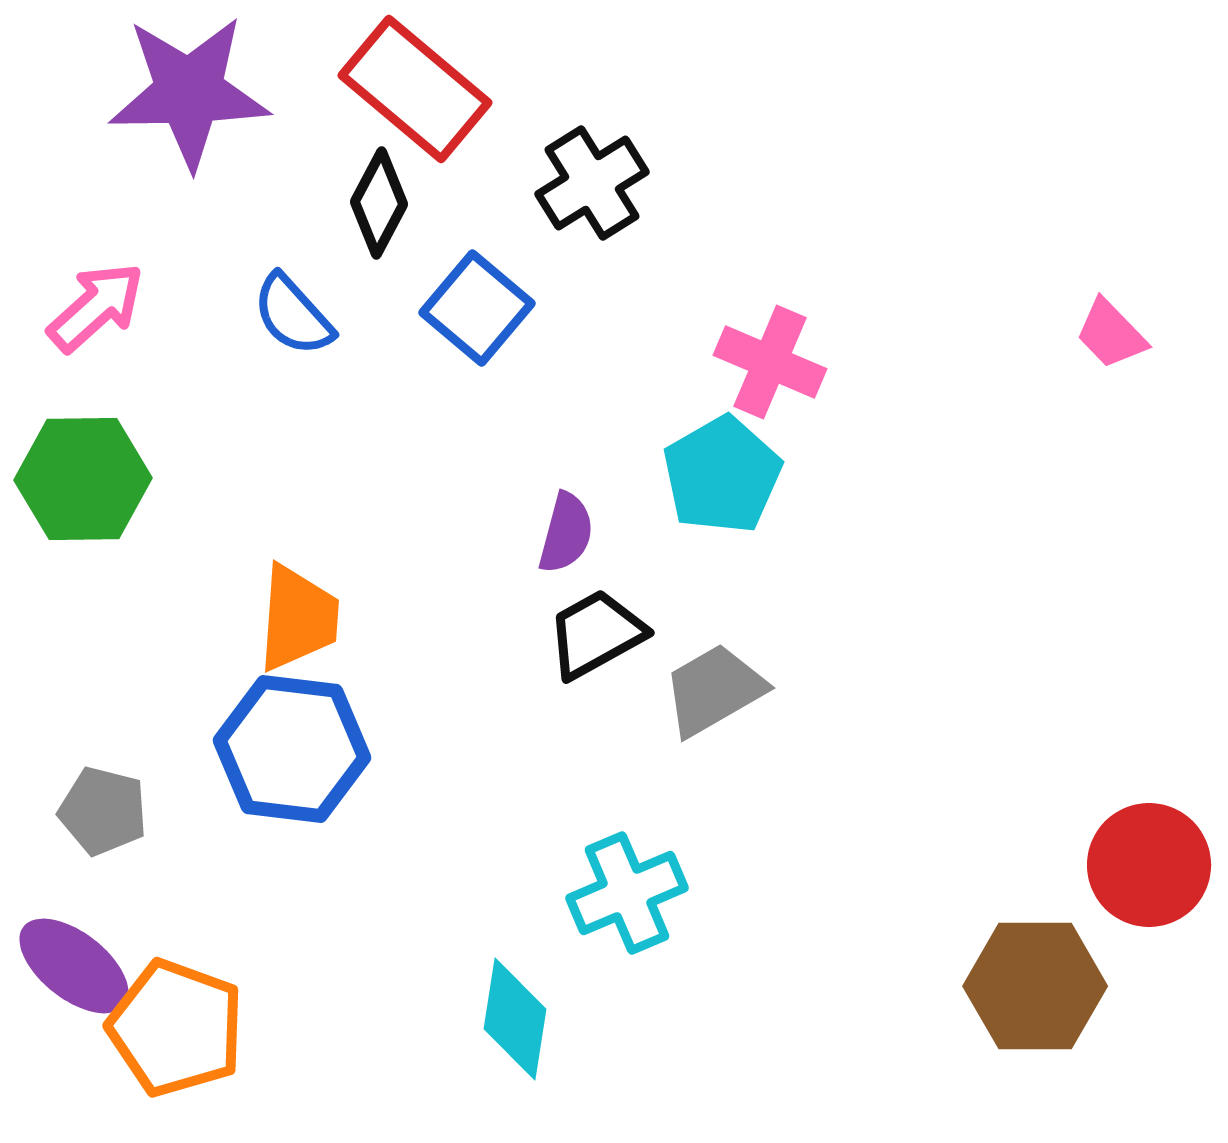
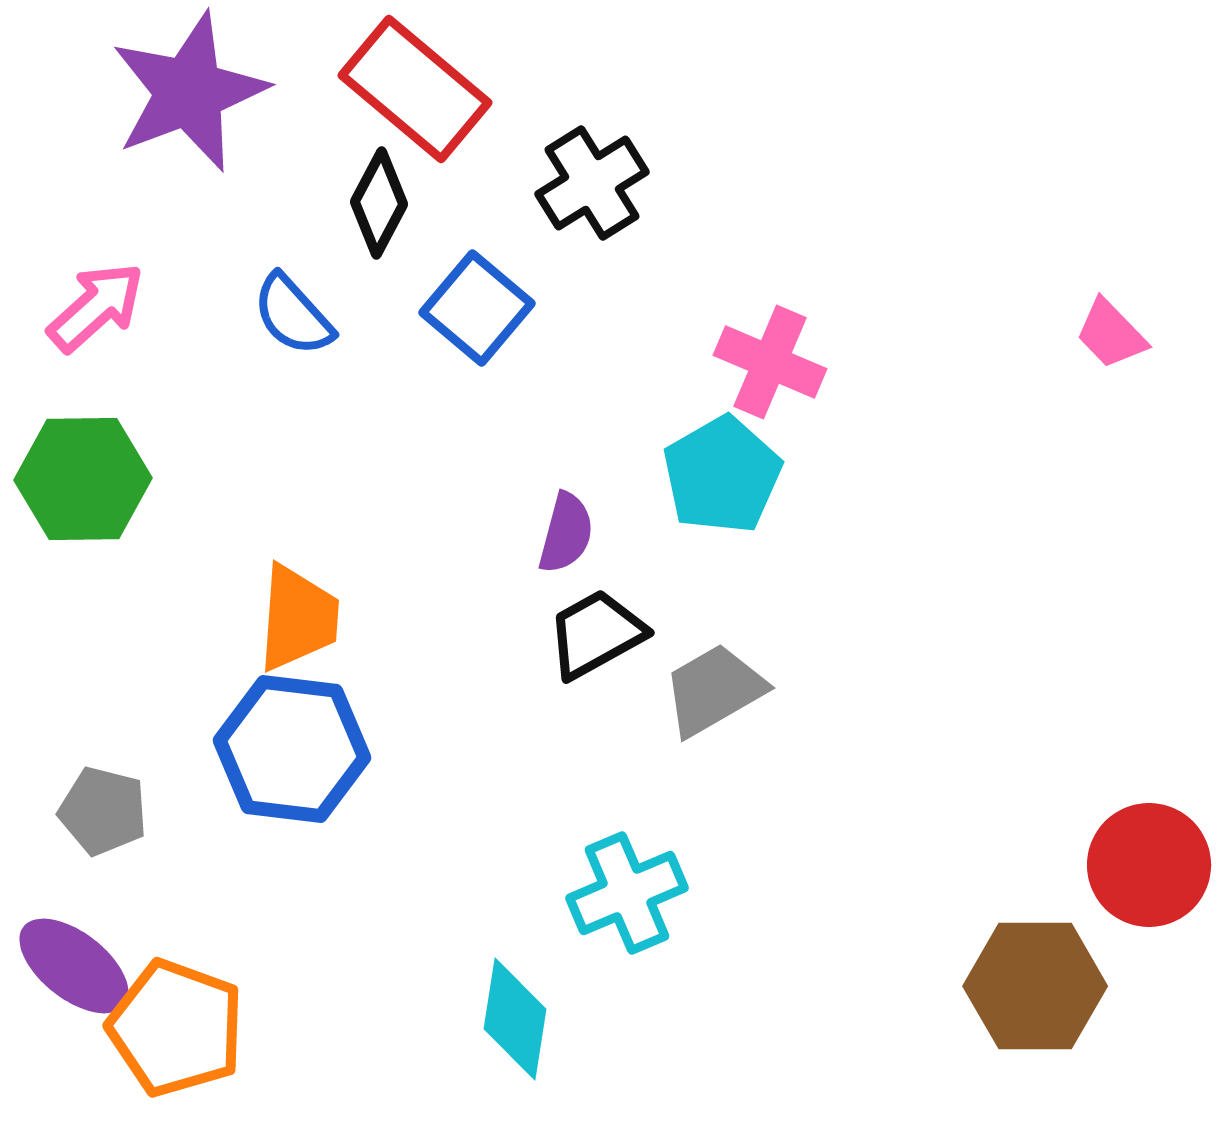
purple star: rotated 20 degrees counterclockwise
